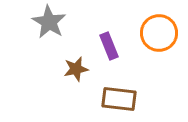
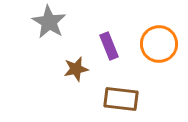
orange circle: moved 11 px down
brown rectangle: moved 2 px right
